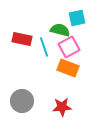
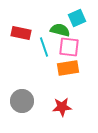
cyan square: rotated 12 degrees counterclockwise
red rectangle: moved 1 px left, 6 px up
pink square: rotated 35 degrees clockwise
orange rectangle: rotated 30 degrees counterclockwise
